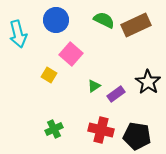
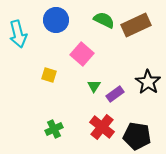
pink square: moved 11 px right
yellow square: rotated 14 degrees counterclockwise
green triangle: rotated 24 degrees counterclockwise
purple rectangle: moved 1 px left
red cross: moved 1 px right, 3 px up; rotated 25 degrees clockwise
